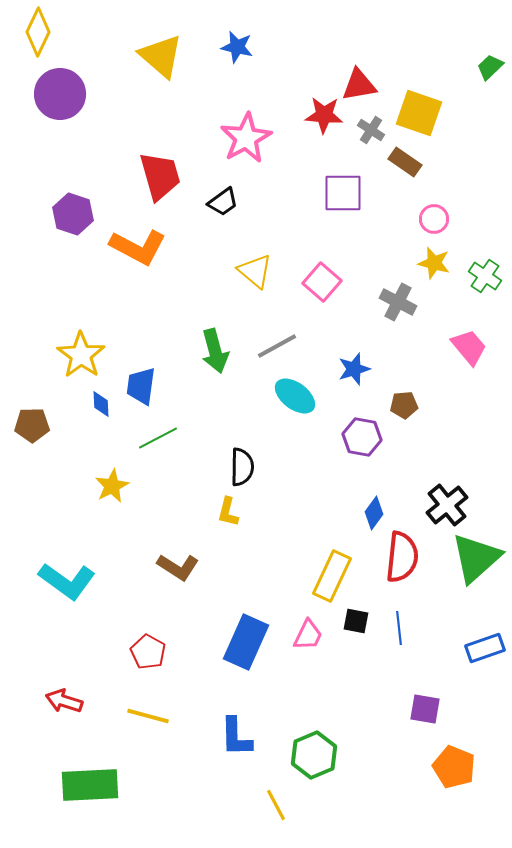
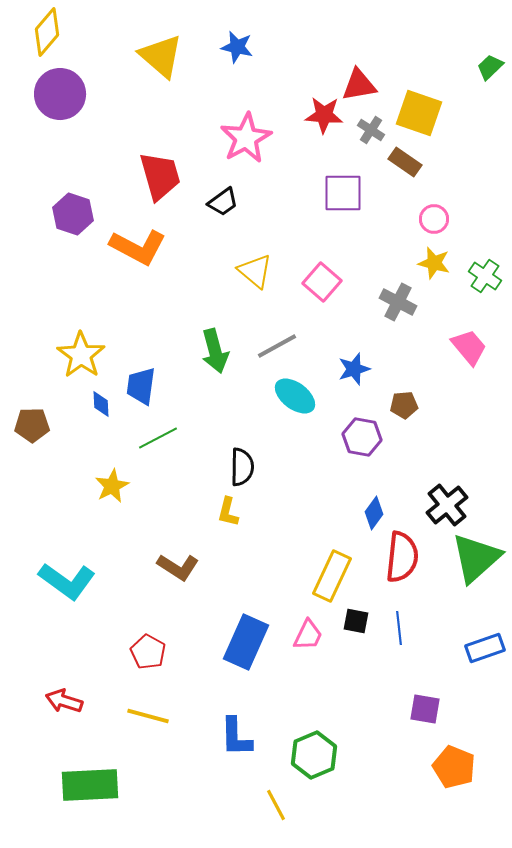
yellow diamond at (38, 32): moved 9 px right; rotated 15 degrees clockwise
